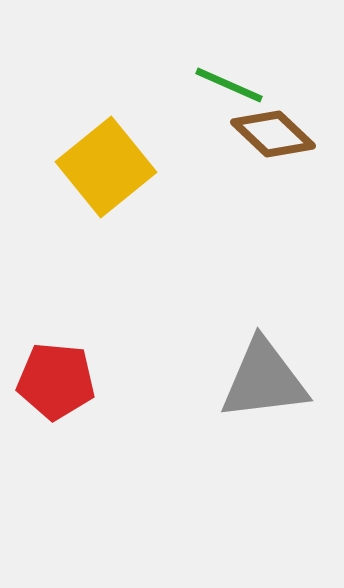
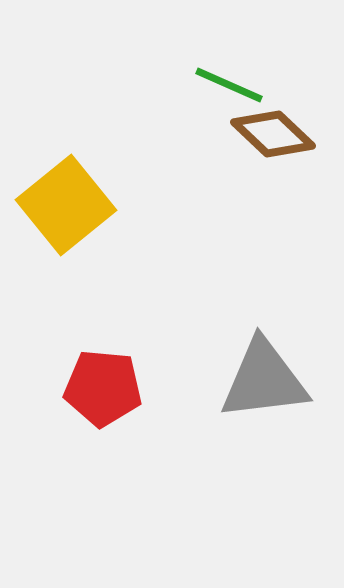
yellow square: moved 40 px left, 38 px down
red pentagon: moved 47 px right, 7 px down
